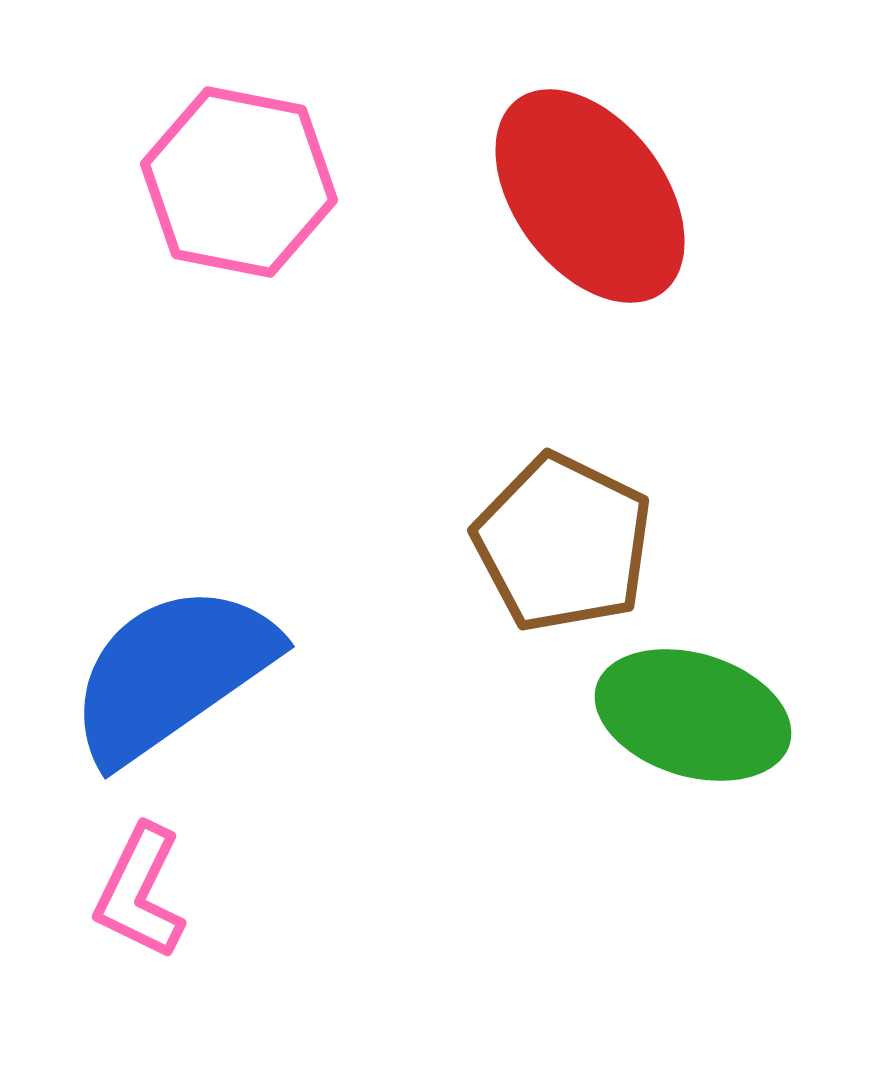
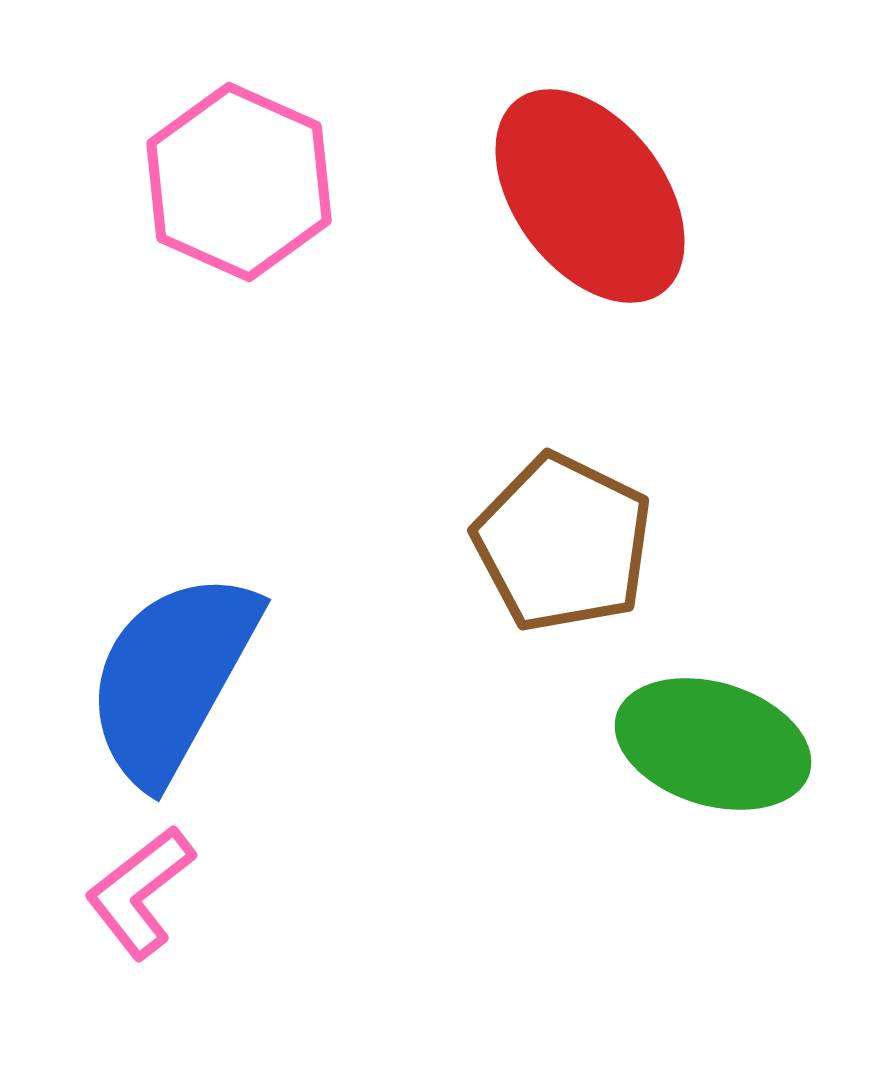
pink hexagon: rotated 13 degrees clockwise
blue semicircle: moved 4 px down; rotated 26 degrees counterclockwise
green ellipse: moved 20 px right, 29 px down
pink L-shape: rotated 26 degrees clockwise
